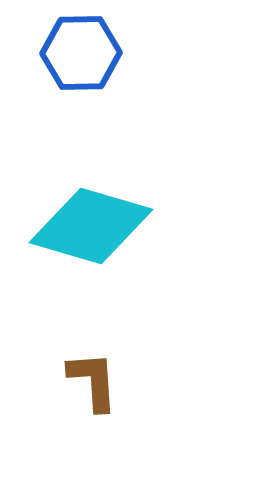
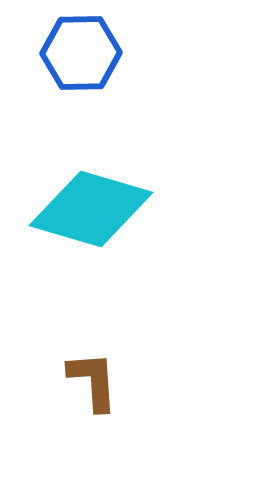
cyan diamond: moved 17 px up
